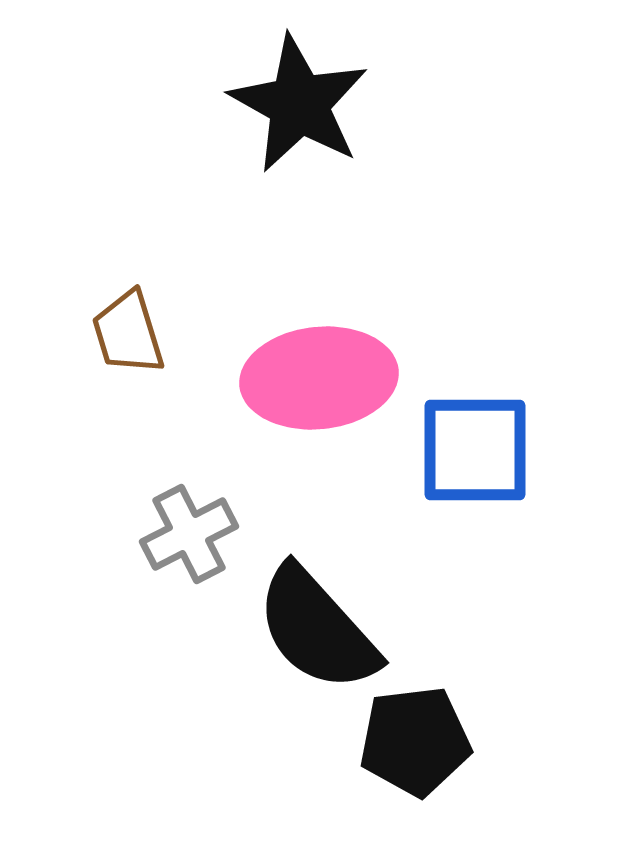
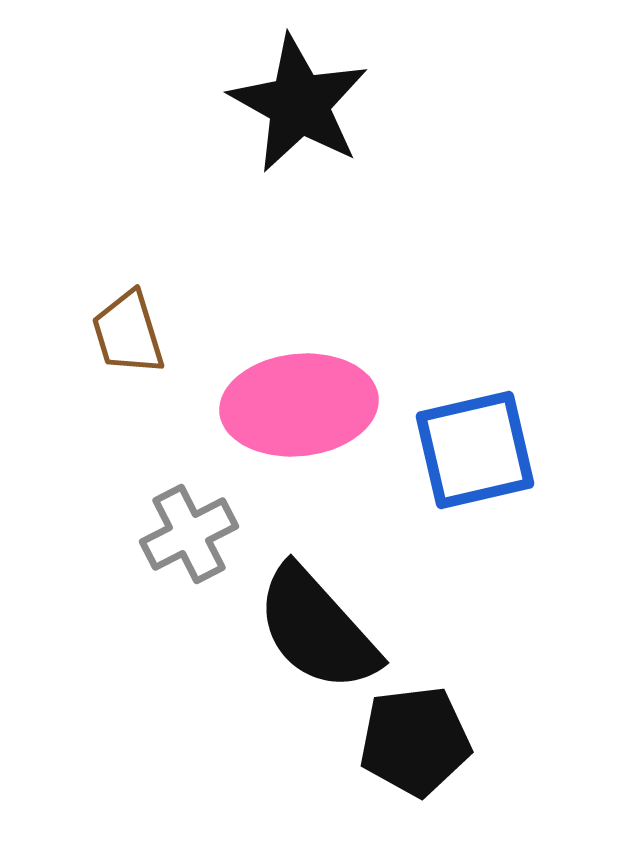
pink ellipse: moved 20 px left, 27 px down
blue square: rotated 13 degrees counterclockwise
